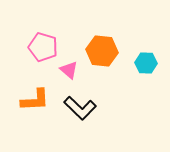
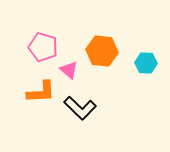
orange L-shape: moved 6 px right, 8 px up
